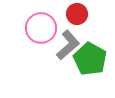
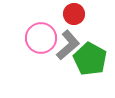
red circle: moved 3 px left
pink circle: moved 10 px down
